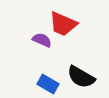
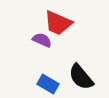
red trapezoid: moved 5 px left, 1 px up
black semicircle: rotated 20 degrees clockwise
